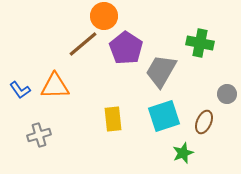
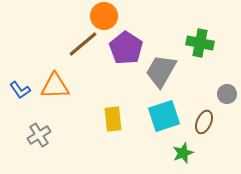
gray cross: rotated 15 degrees counterclockwise
